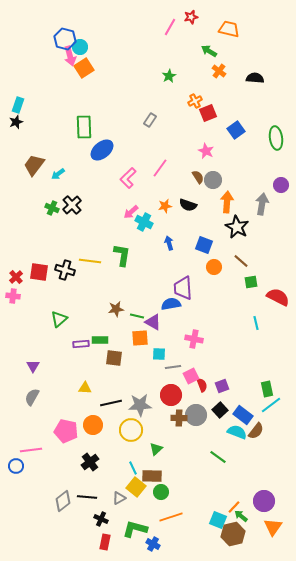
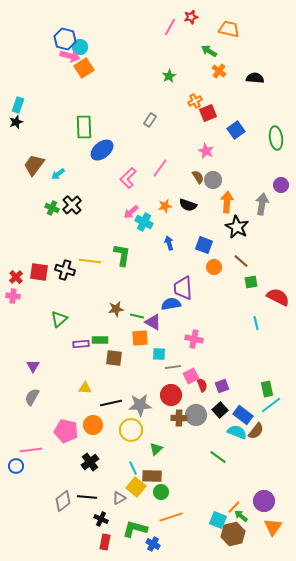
pink arrow at (70, 56): rotated 60 degrees counterclockwise
